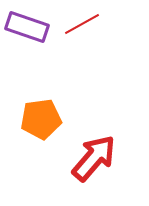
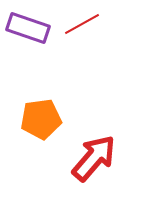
purple rectangle: moved 1 px right, 1 px down
